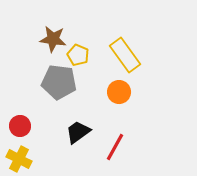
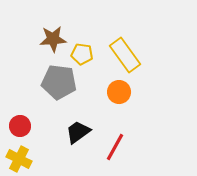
brown star: rotated 12 degrees counterclockwise
yellow pentagon: moved 4 px right, 1 px up; rotated 15 degrees counterclockwise
